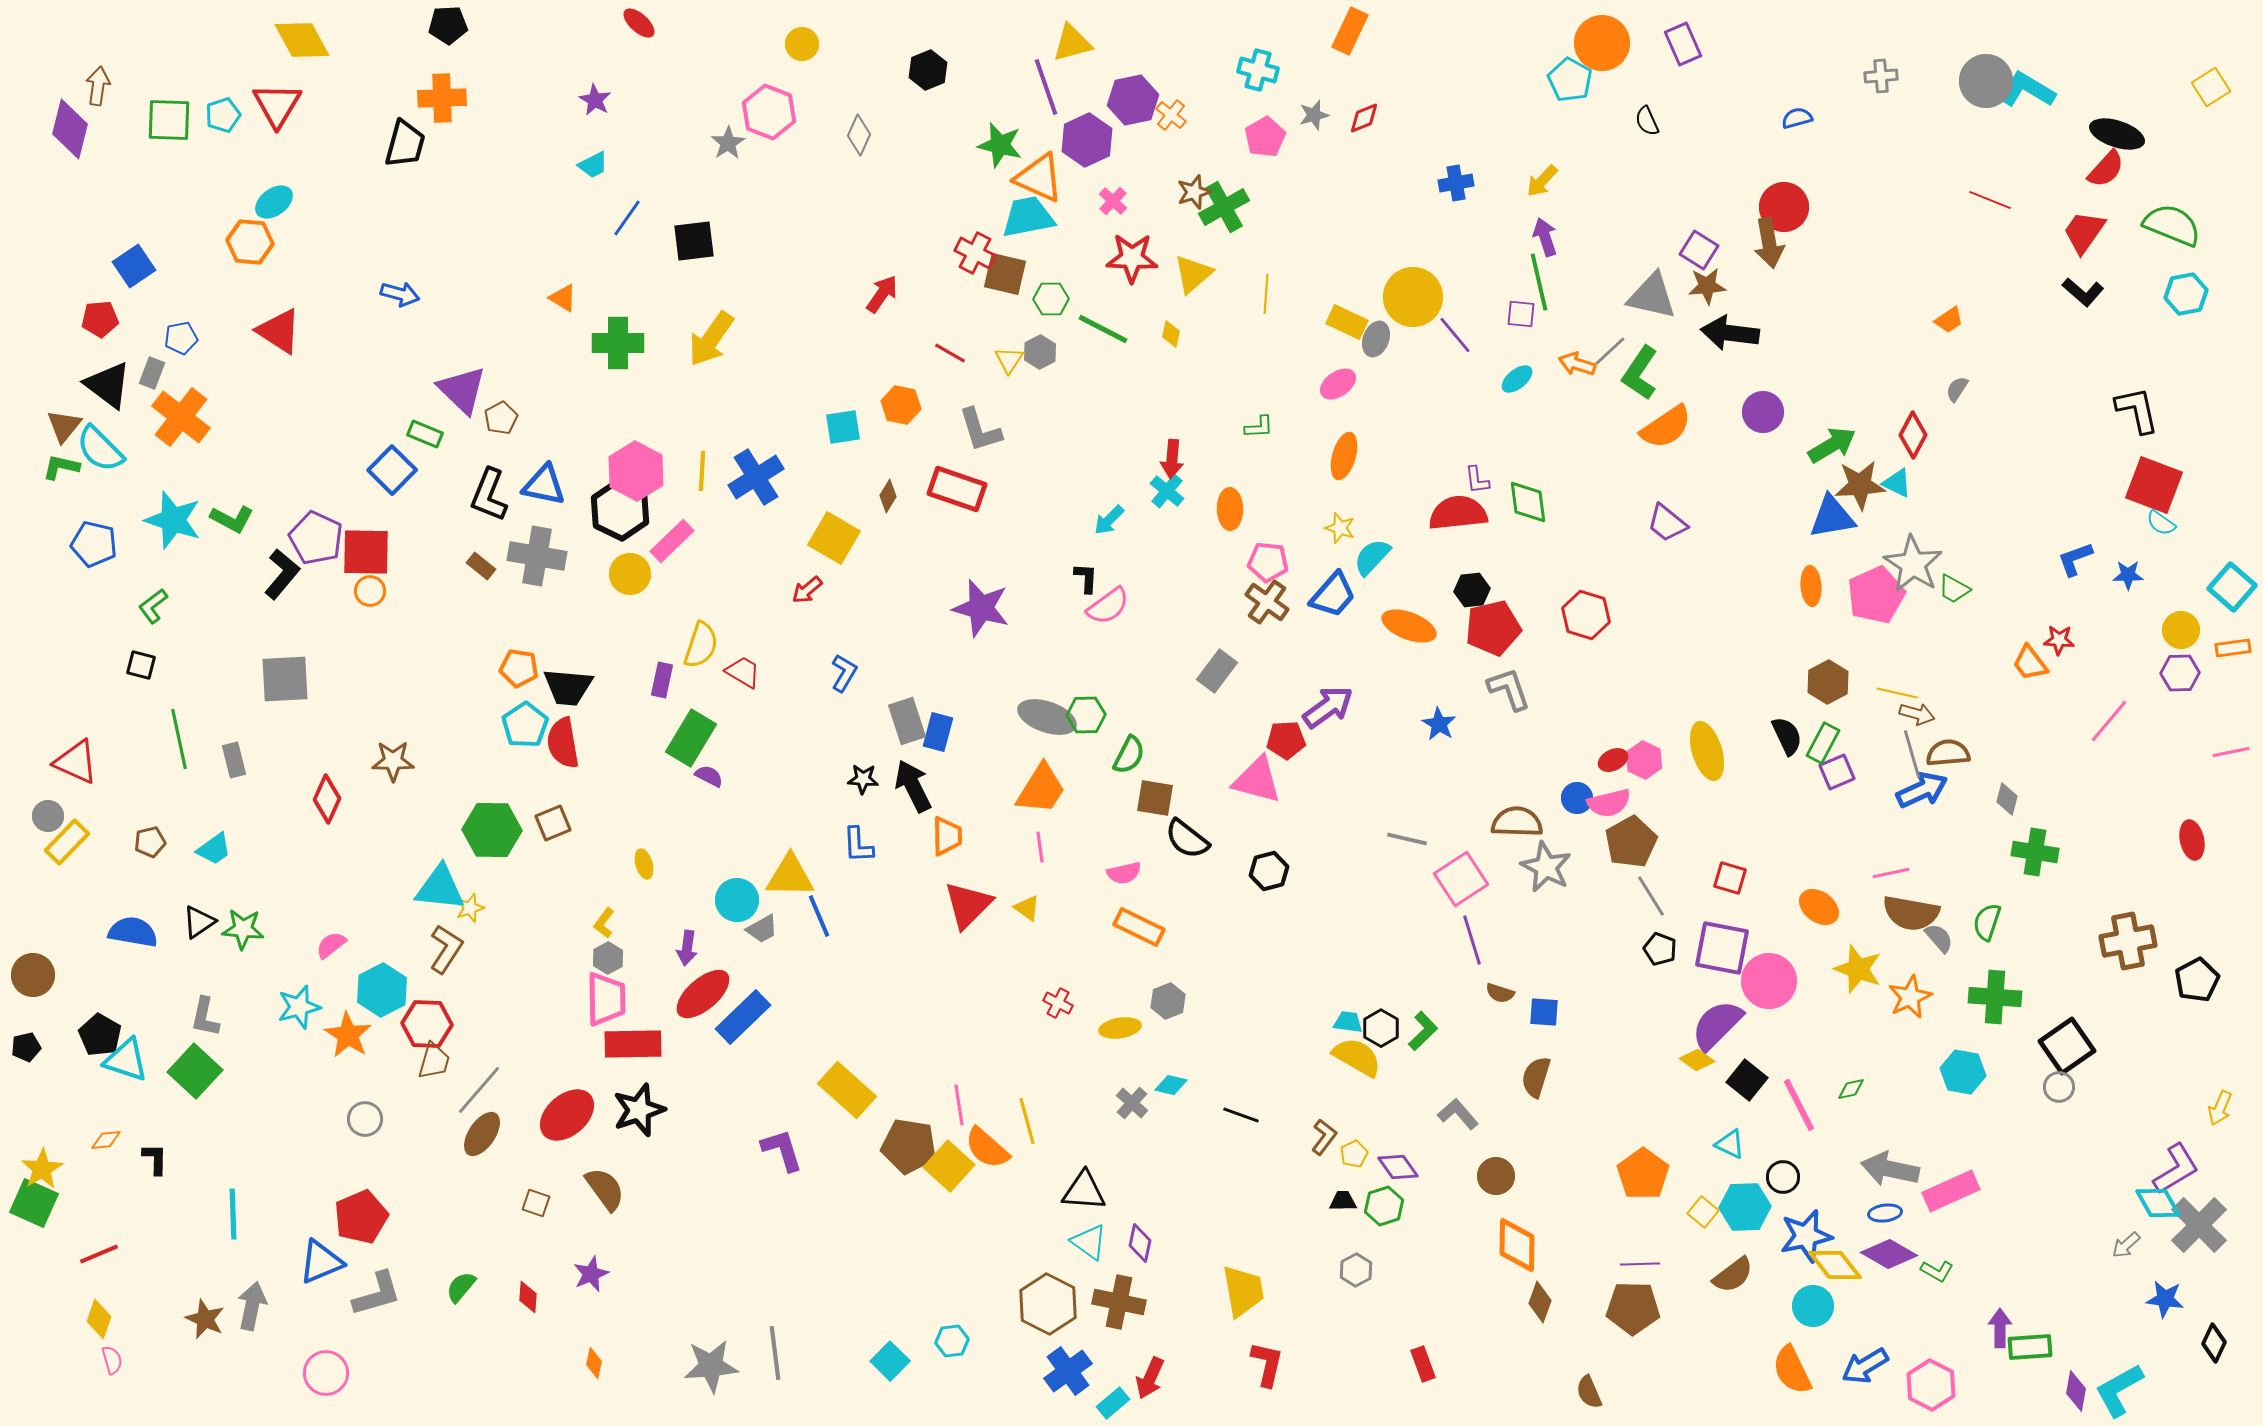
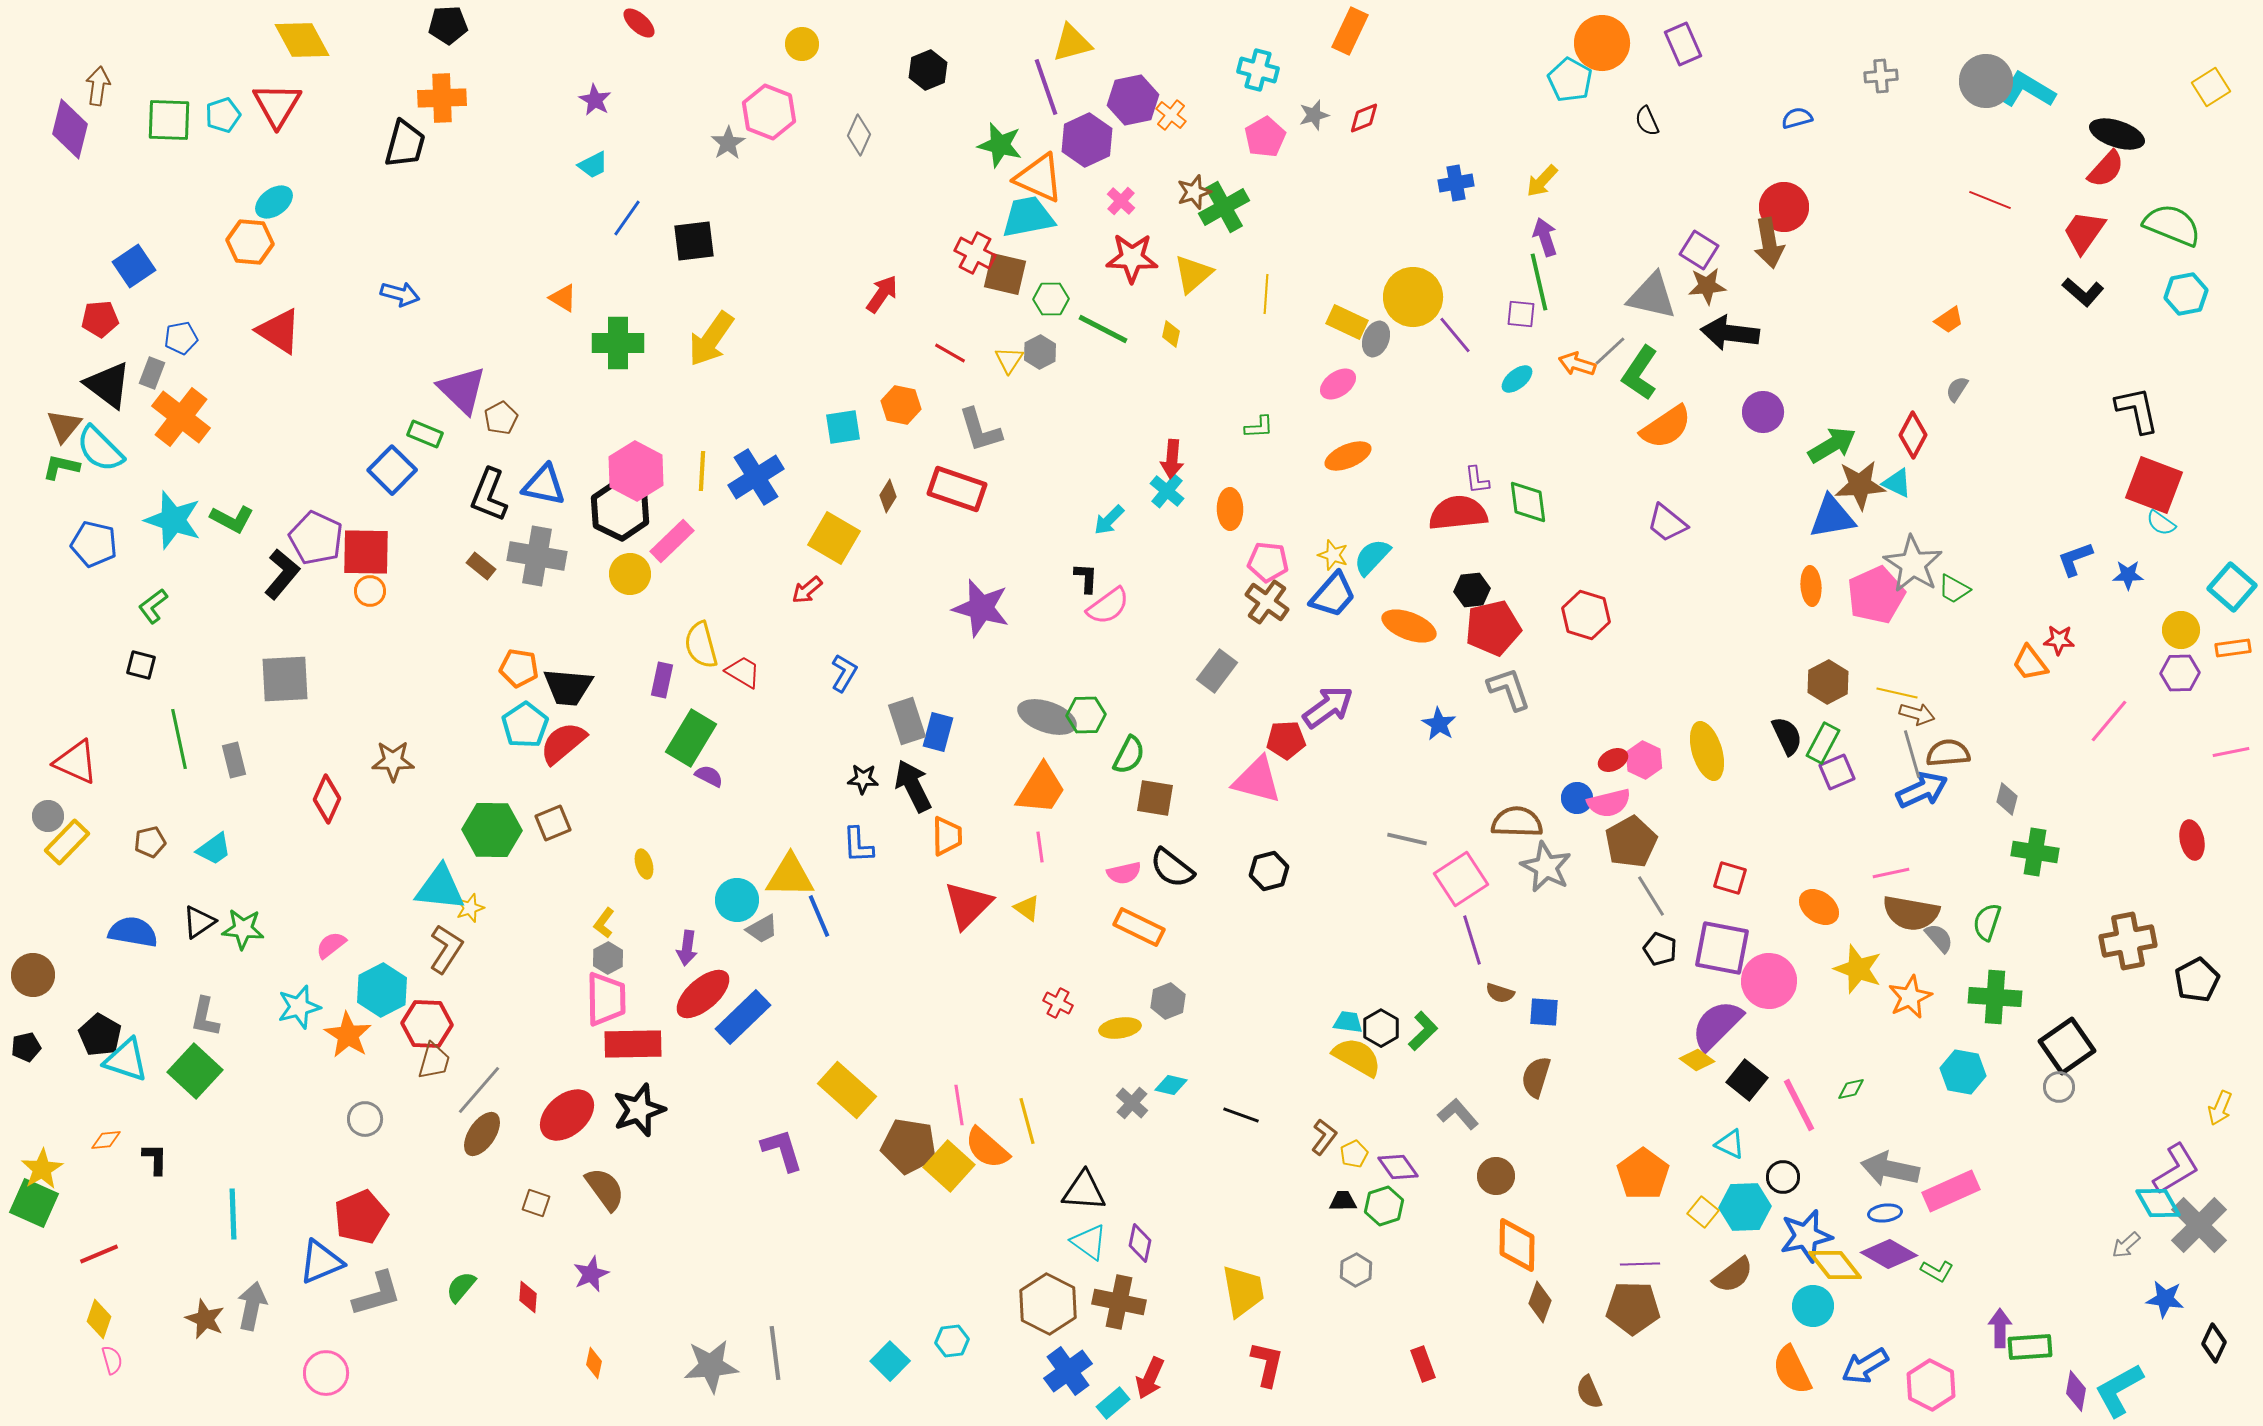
pink cross at (1113, 201): moved 8 px right
orange ellipse at (1344, 456): moved 4 px right; rotated 51 degrees clockwise
yellow star at (1340, 528): moved 7 px left, 27 px down
yellow semicircle at (701, 645): rotated 147 degrees clockwise
red semicircle at (563, 743): rotated 60 degrees clockwise
black semicircle at (1187, 839): moved 15 px left, 29 px down
